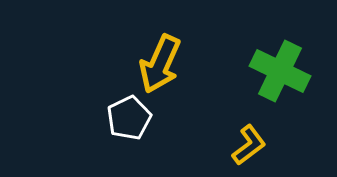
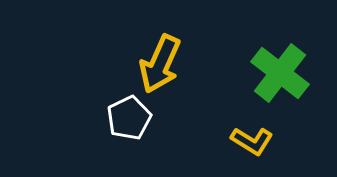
green cross: moved 2 px down; rotated 12 degrees clockwise
yellow L-shape: moved 3 px right, 4 px up; rotated 69 degrees clockwise
